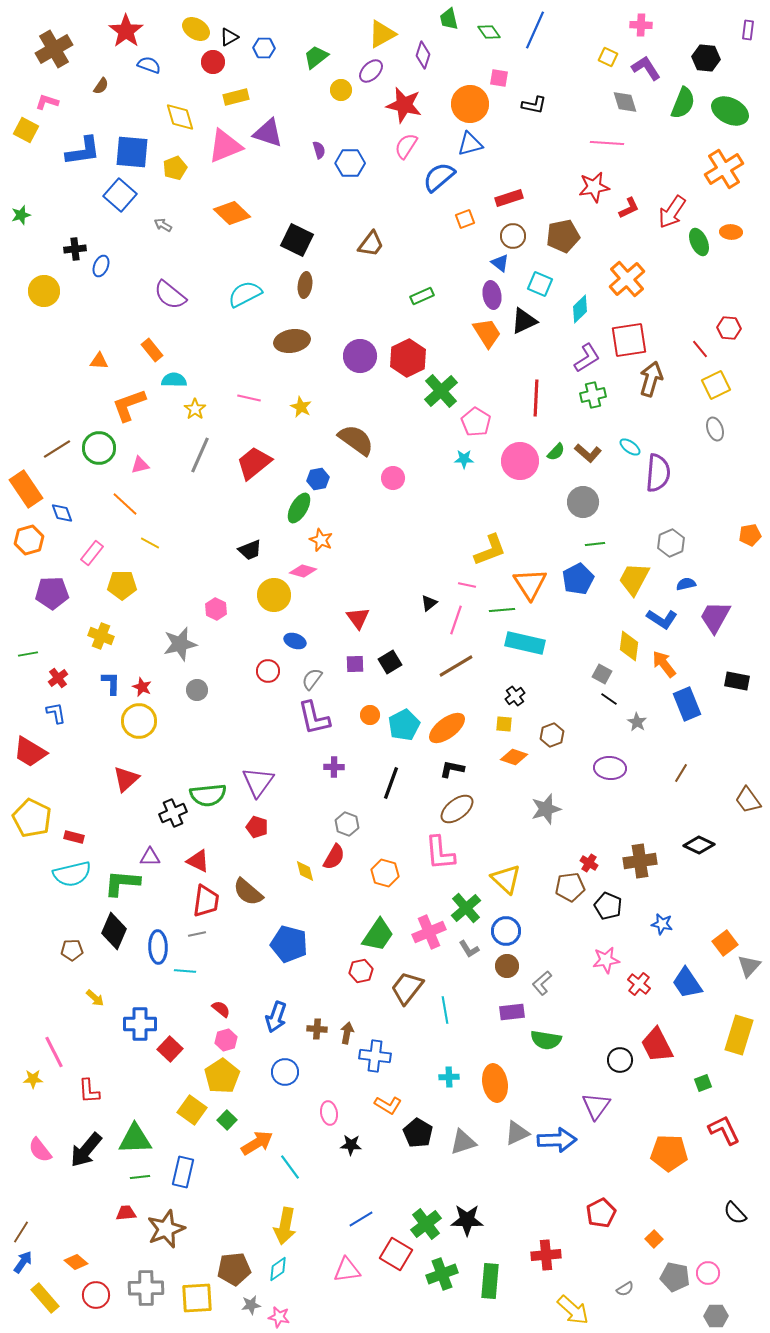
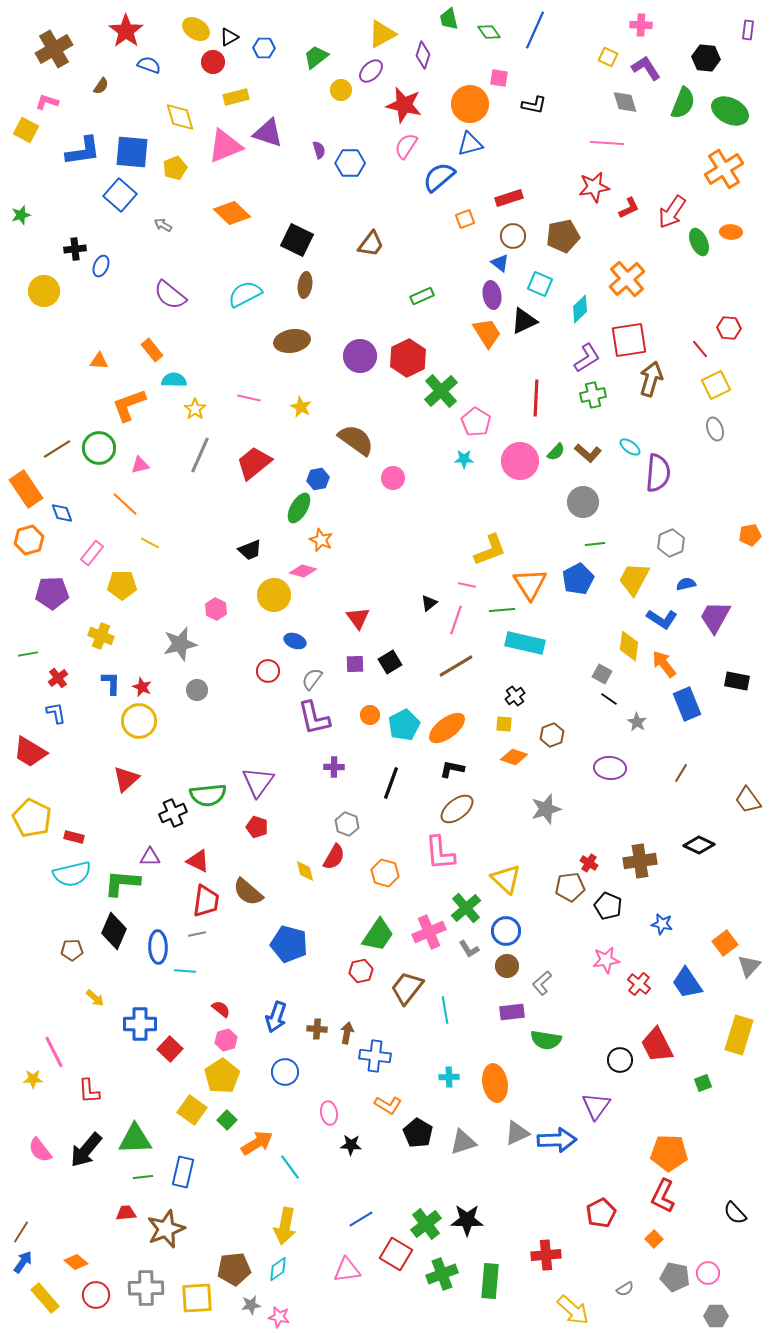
red L-shape at (724, 1130): moved 61 px left, 66 px down; rotated 128 degrees counterclockwise
green line at (140, 1177): moved 3 px right
